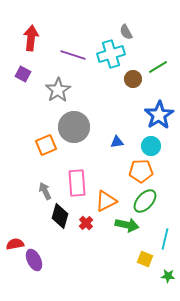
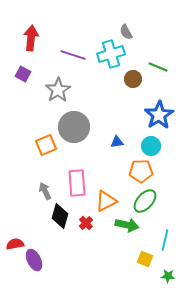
green line: rotated 54 degrees clockwise
cyan line: moved 1 px down
